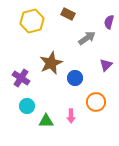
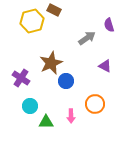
brown rectangle: moved 14 px left, 4 px up
purple semicircle: moved 3 px down; rotated 32 degrees counterclockwise
purple triangle: moved 1 px left, 1 px down; rotated 48 degrees counterclockwise
blue circle: moved 9 px left, 3 px down
orange circle: moved 1 px left, 2 px down
cyan circle: moved 3 px right
green triangle: moved 1 px down
